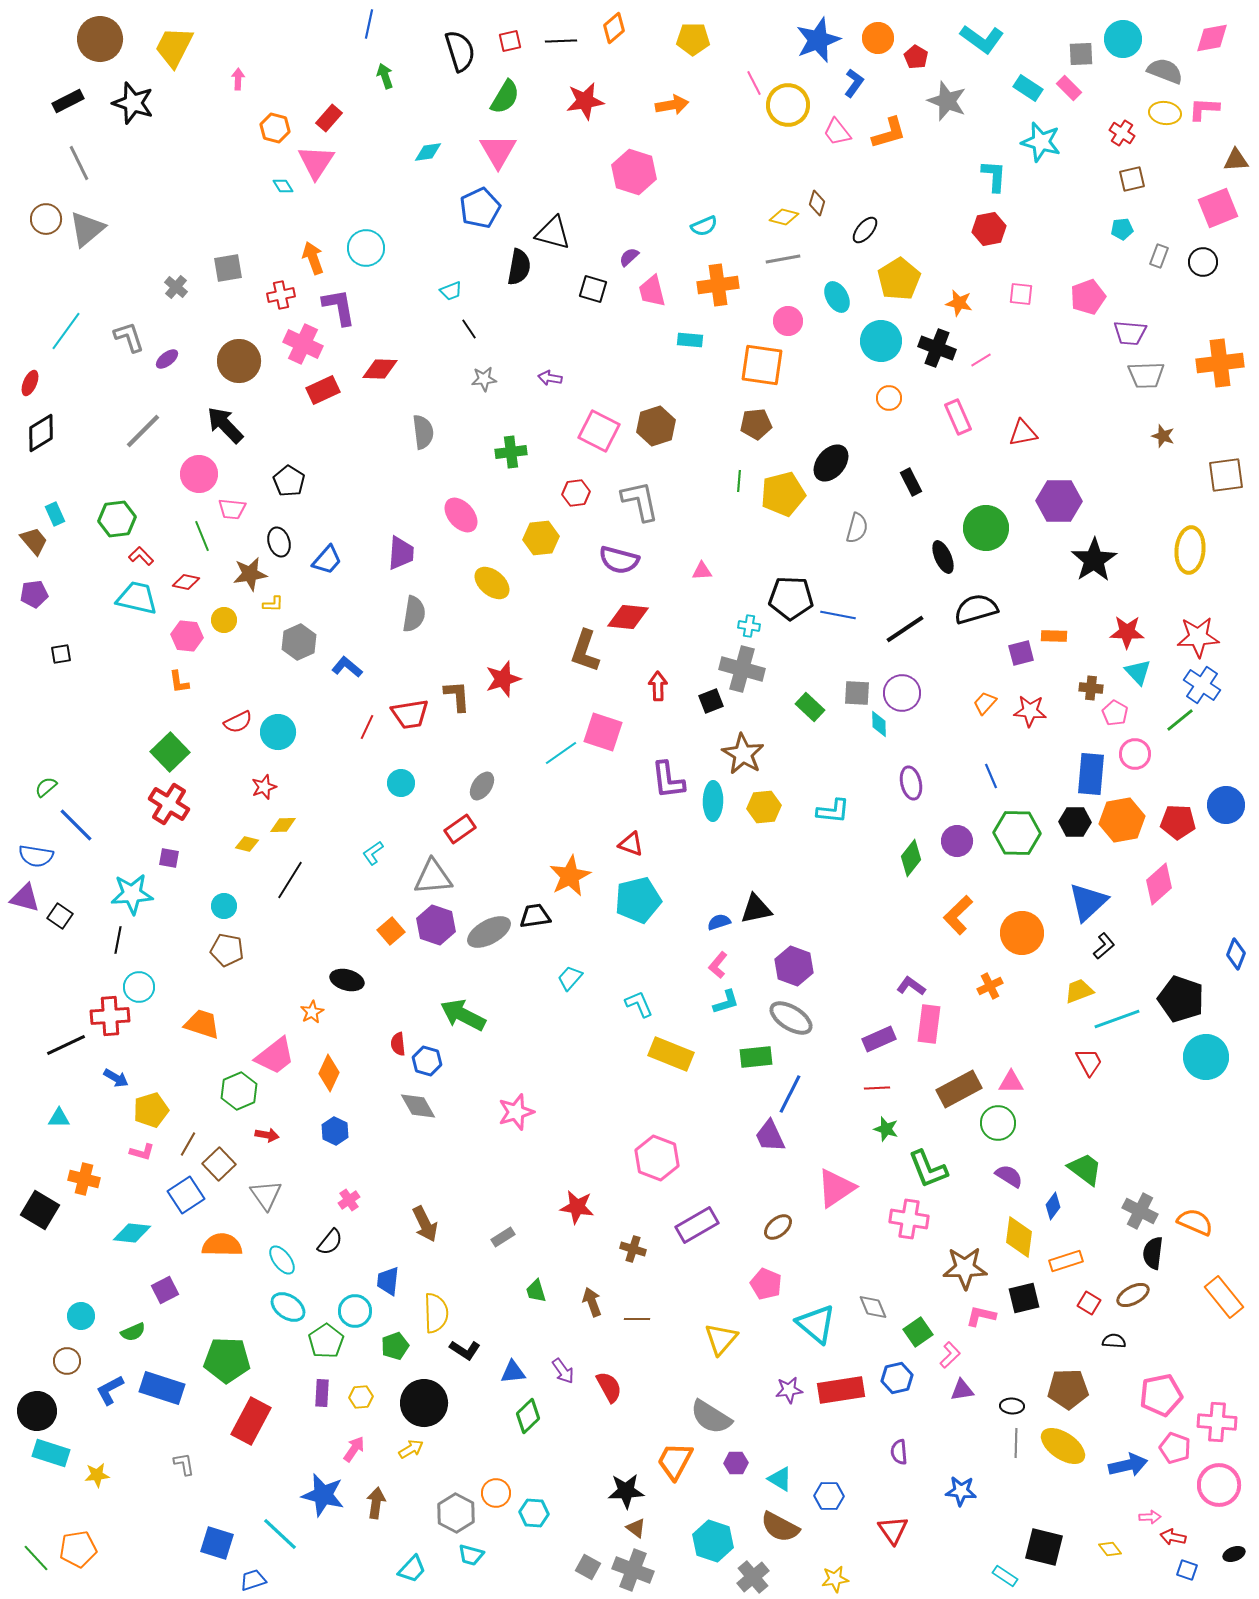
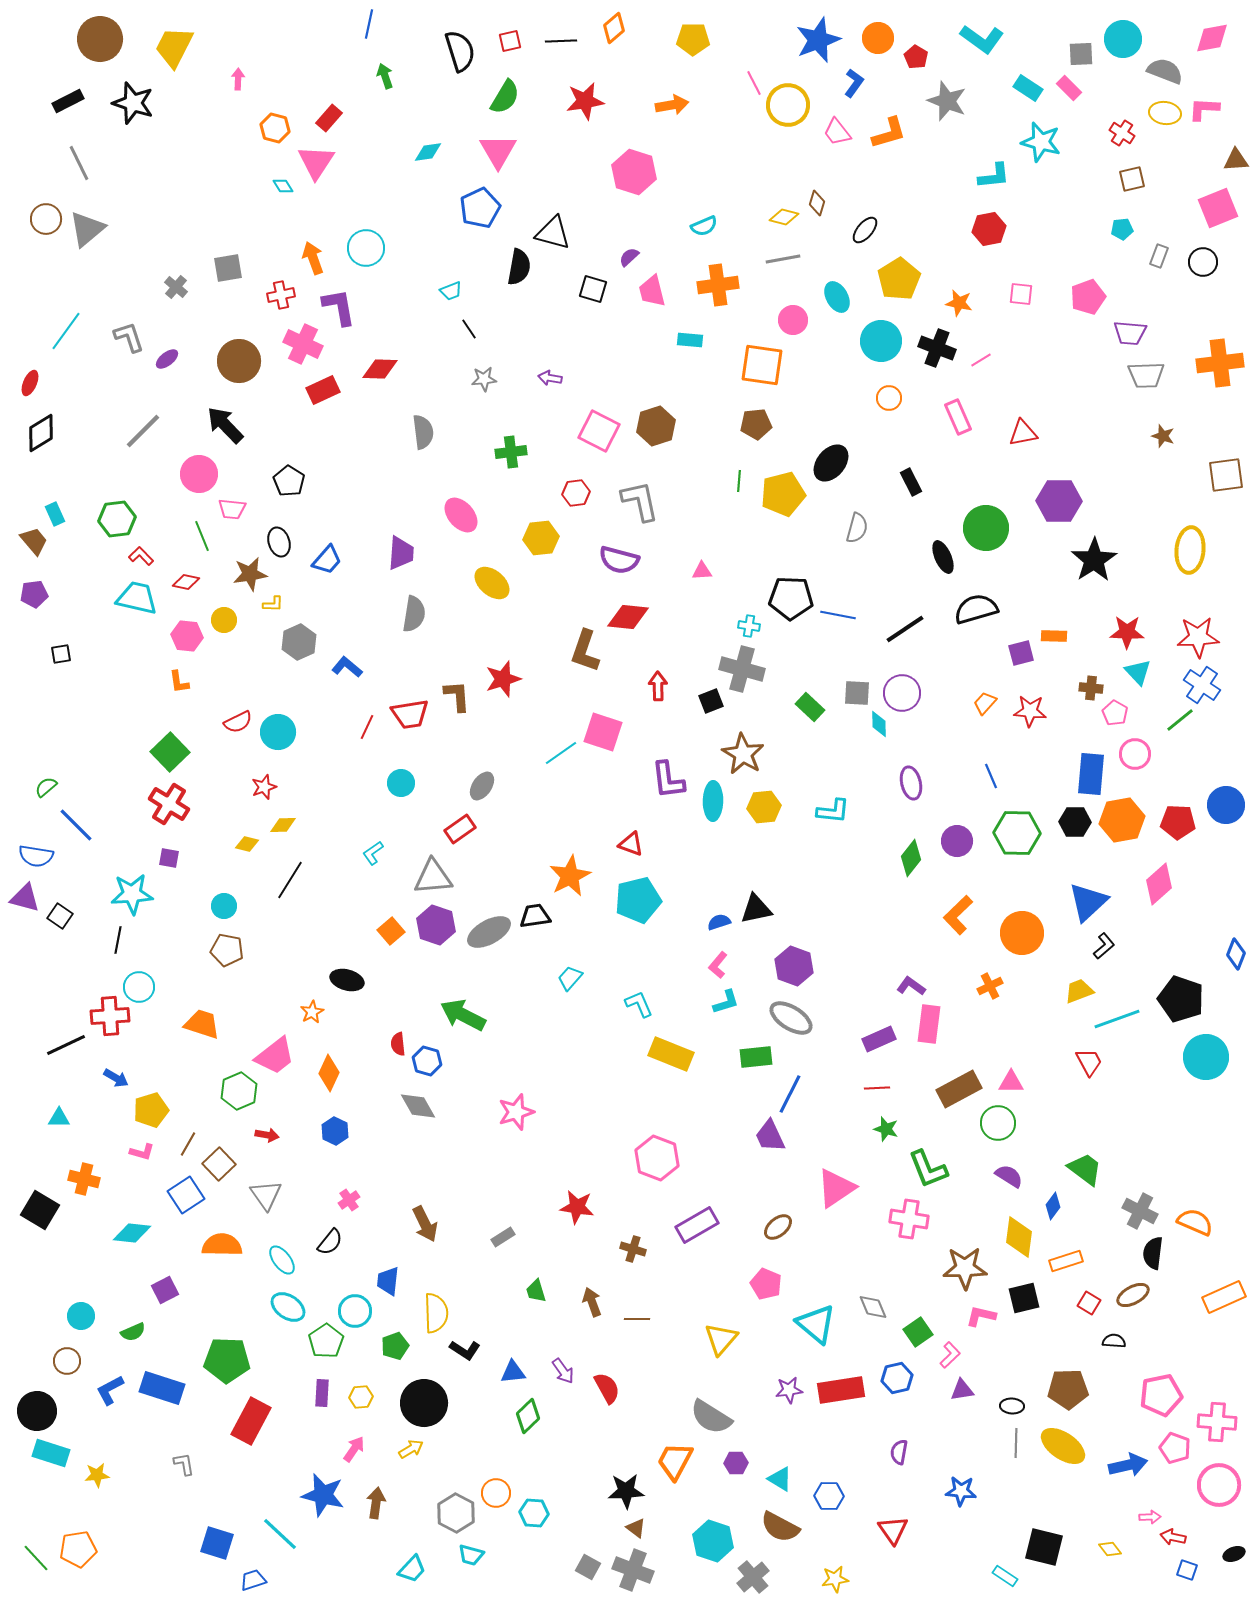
cyan L-shape at (994, 176): rotated 80 degrees clockwise
pink circle at (788, 321): moved 5 px right, 1 px up
orange rectangle at (1224, 1297): rotated 75 degrees counterclockwise
red semicircle at (609, 1387): moved 2 px left, 1 px down
purple semicircle at (899, 1452): rotated 15 degrees clockwise
